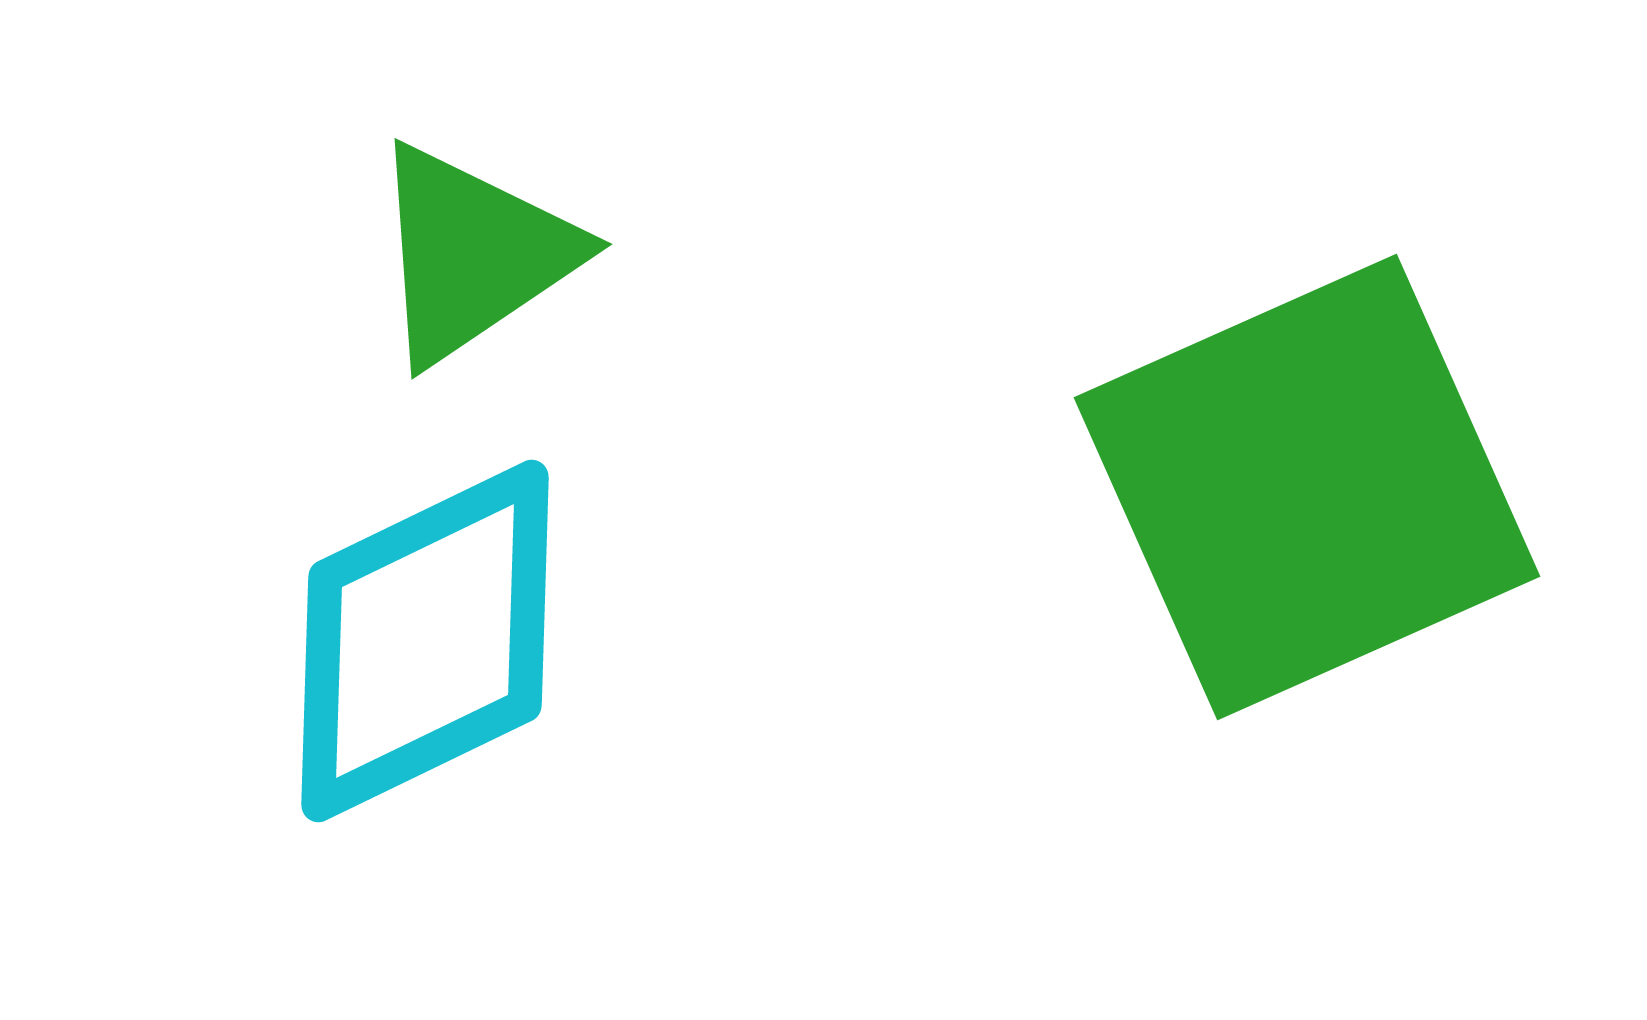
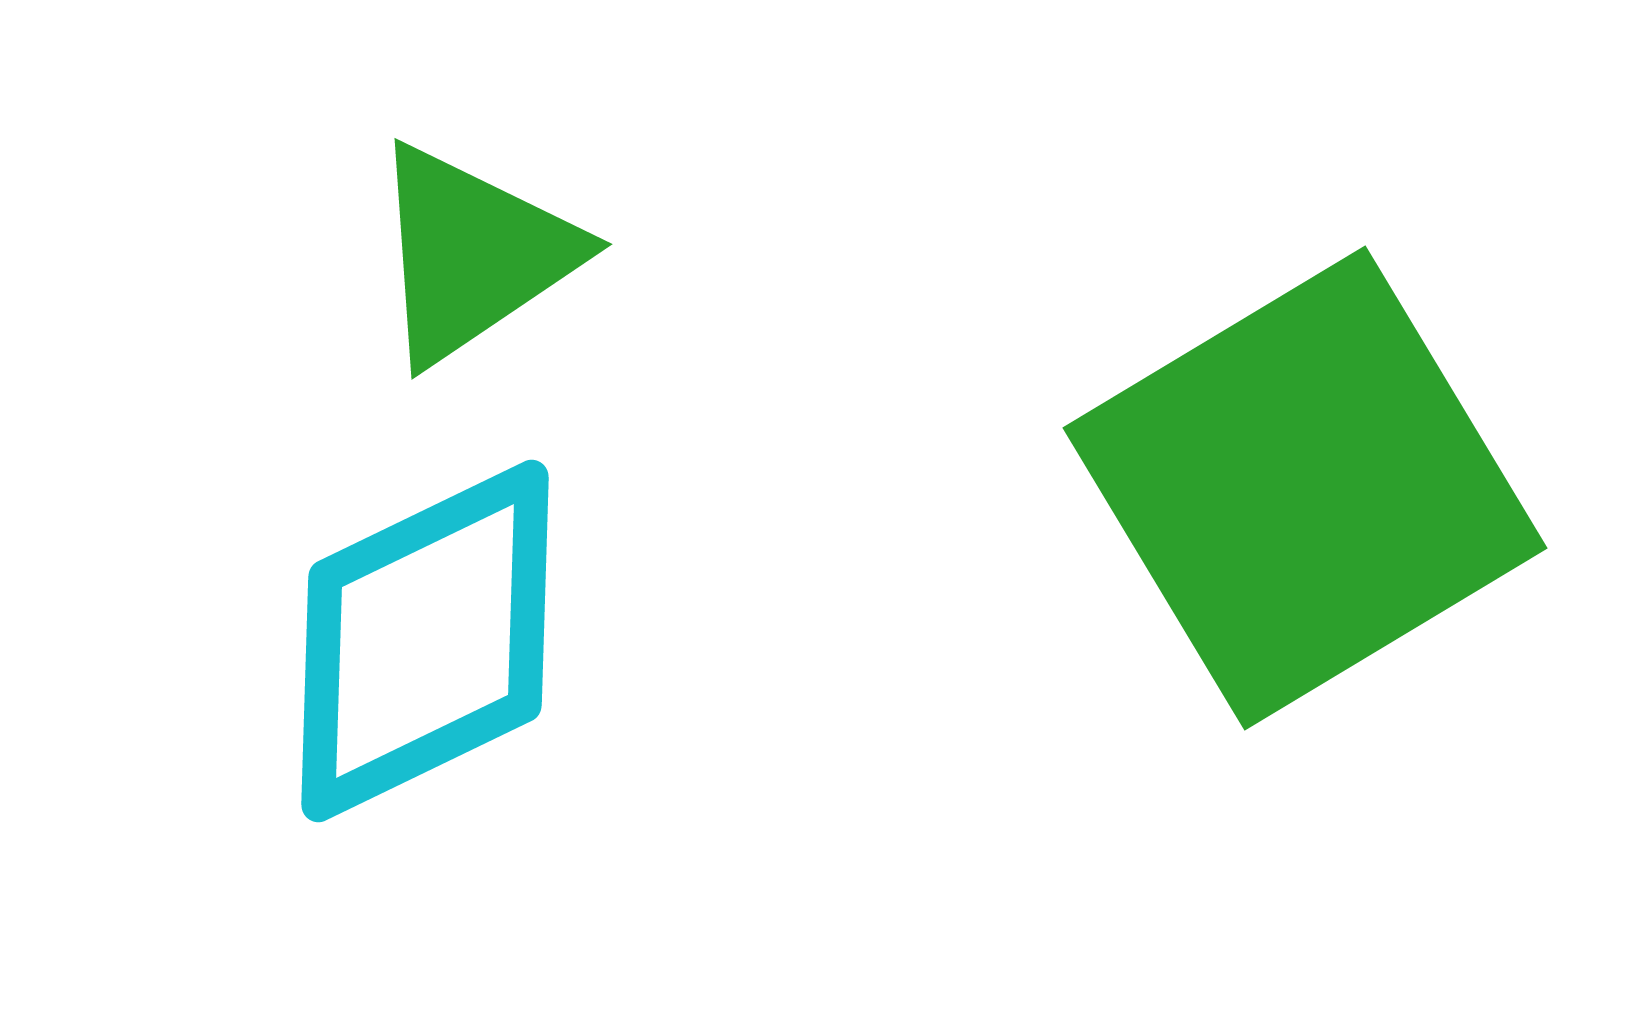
green square: moved 2 px left, 1 px down; rotated 7 degrees counterclockwise
